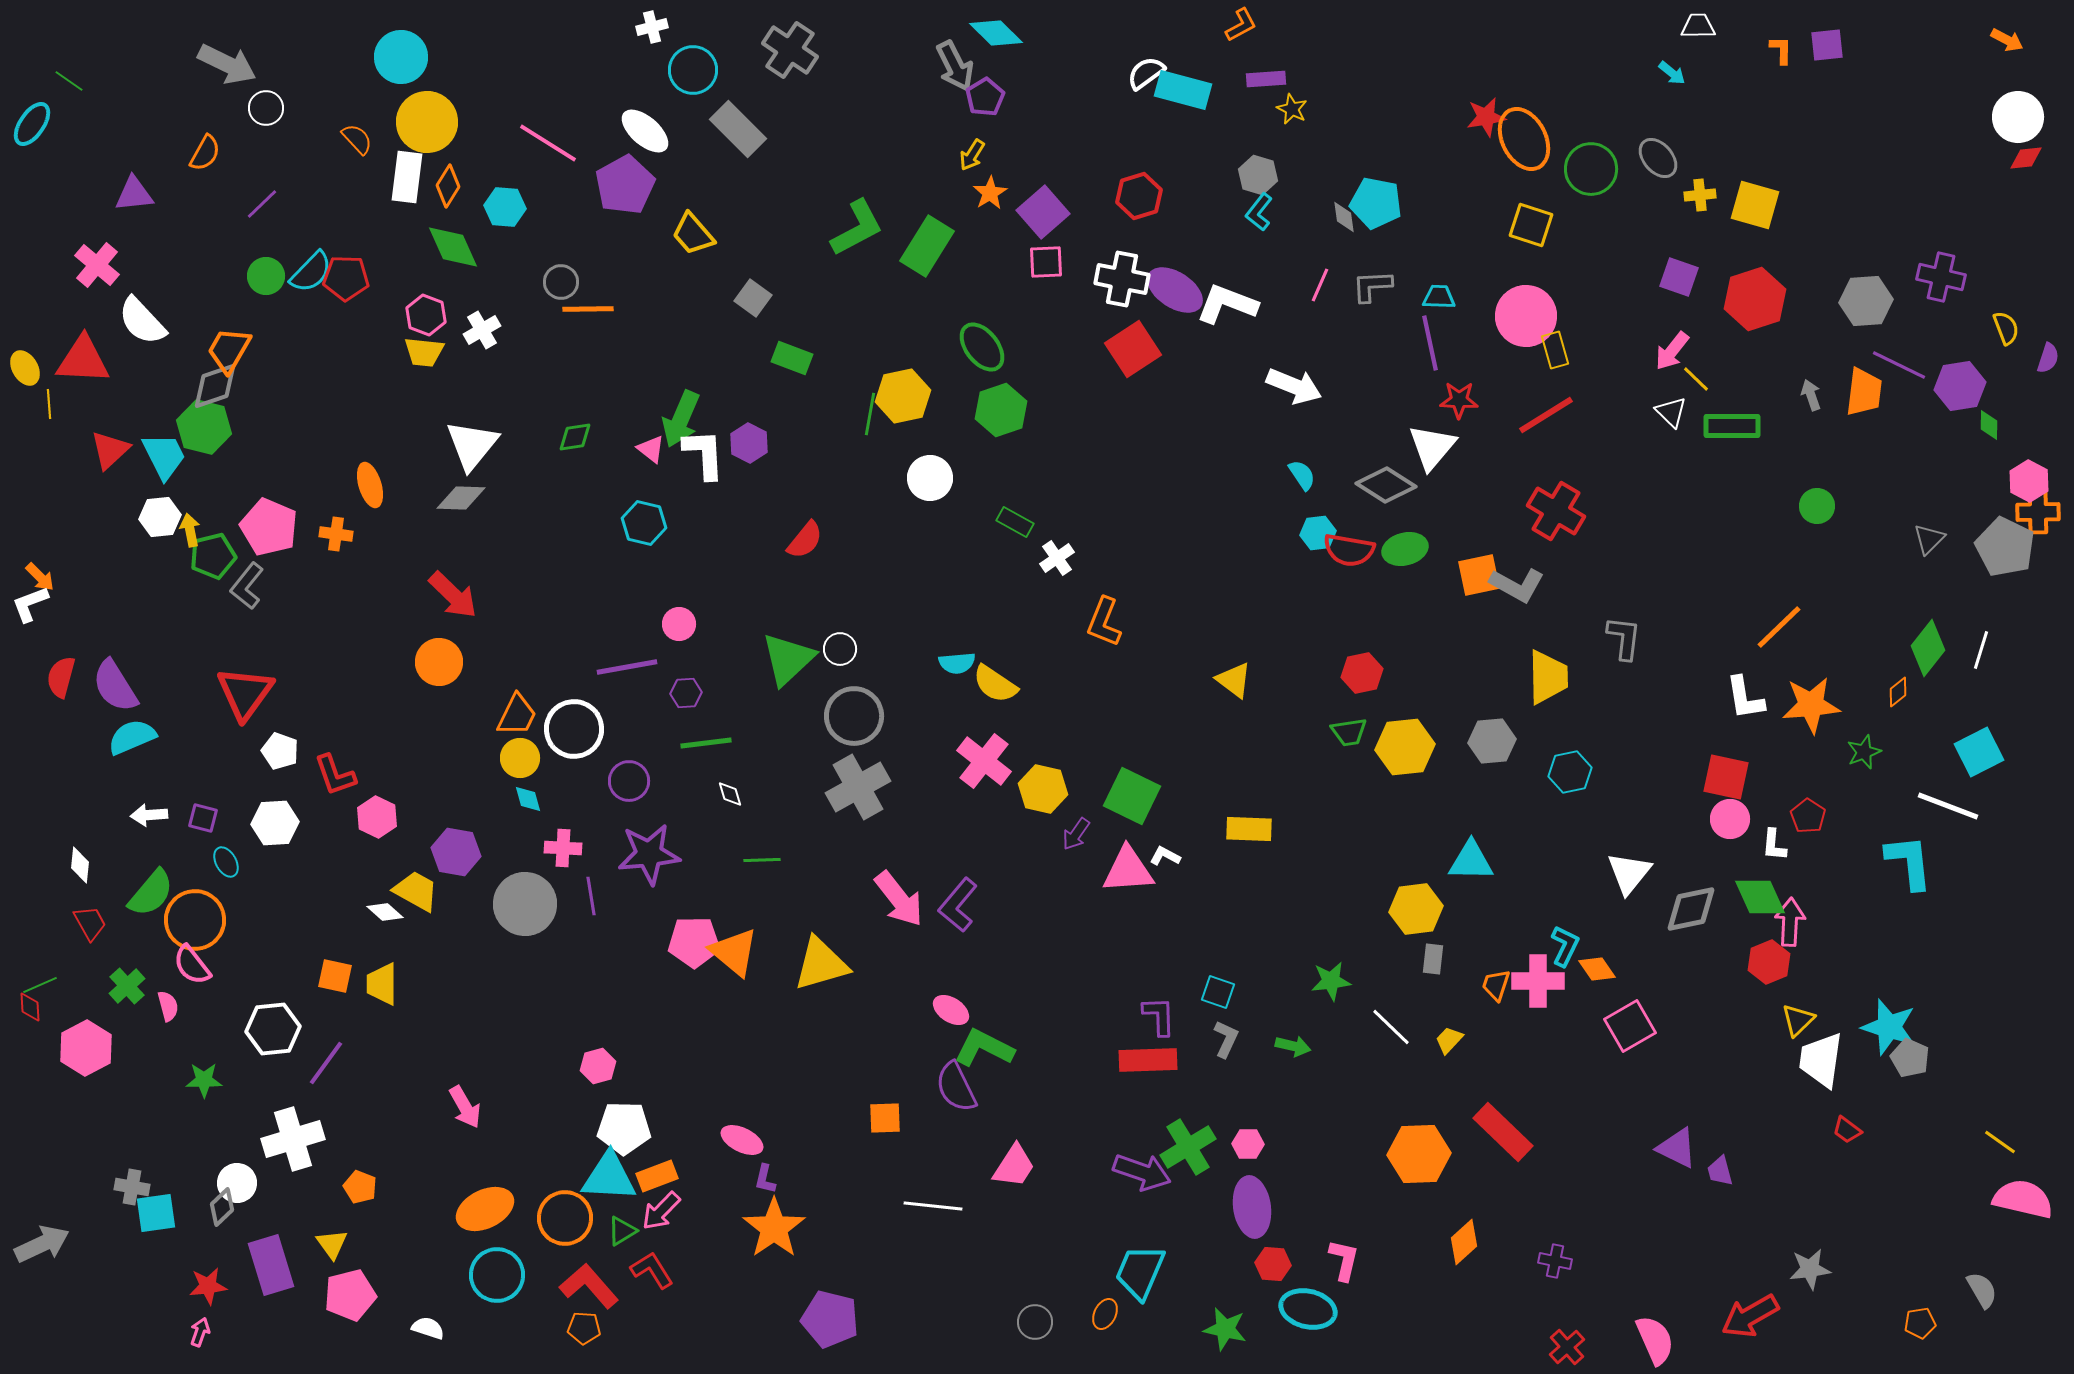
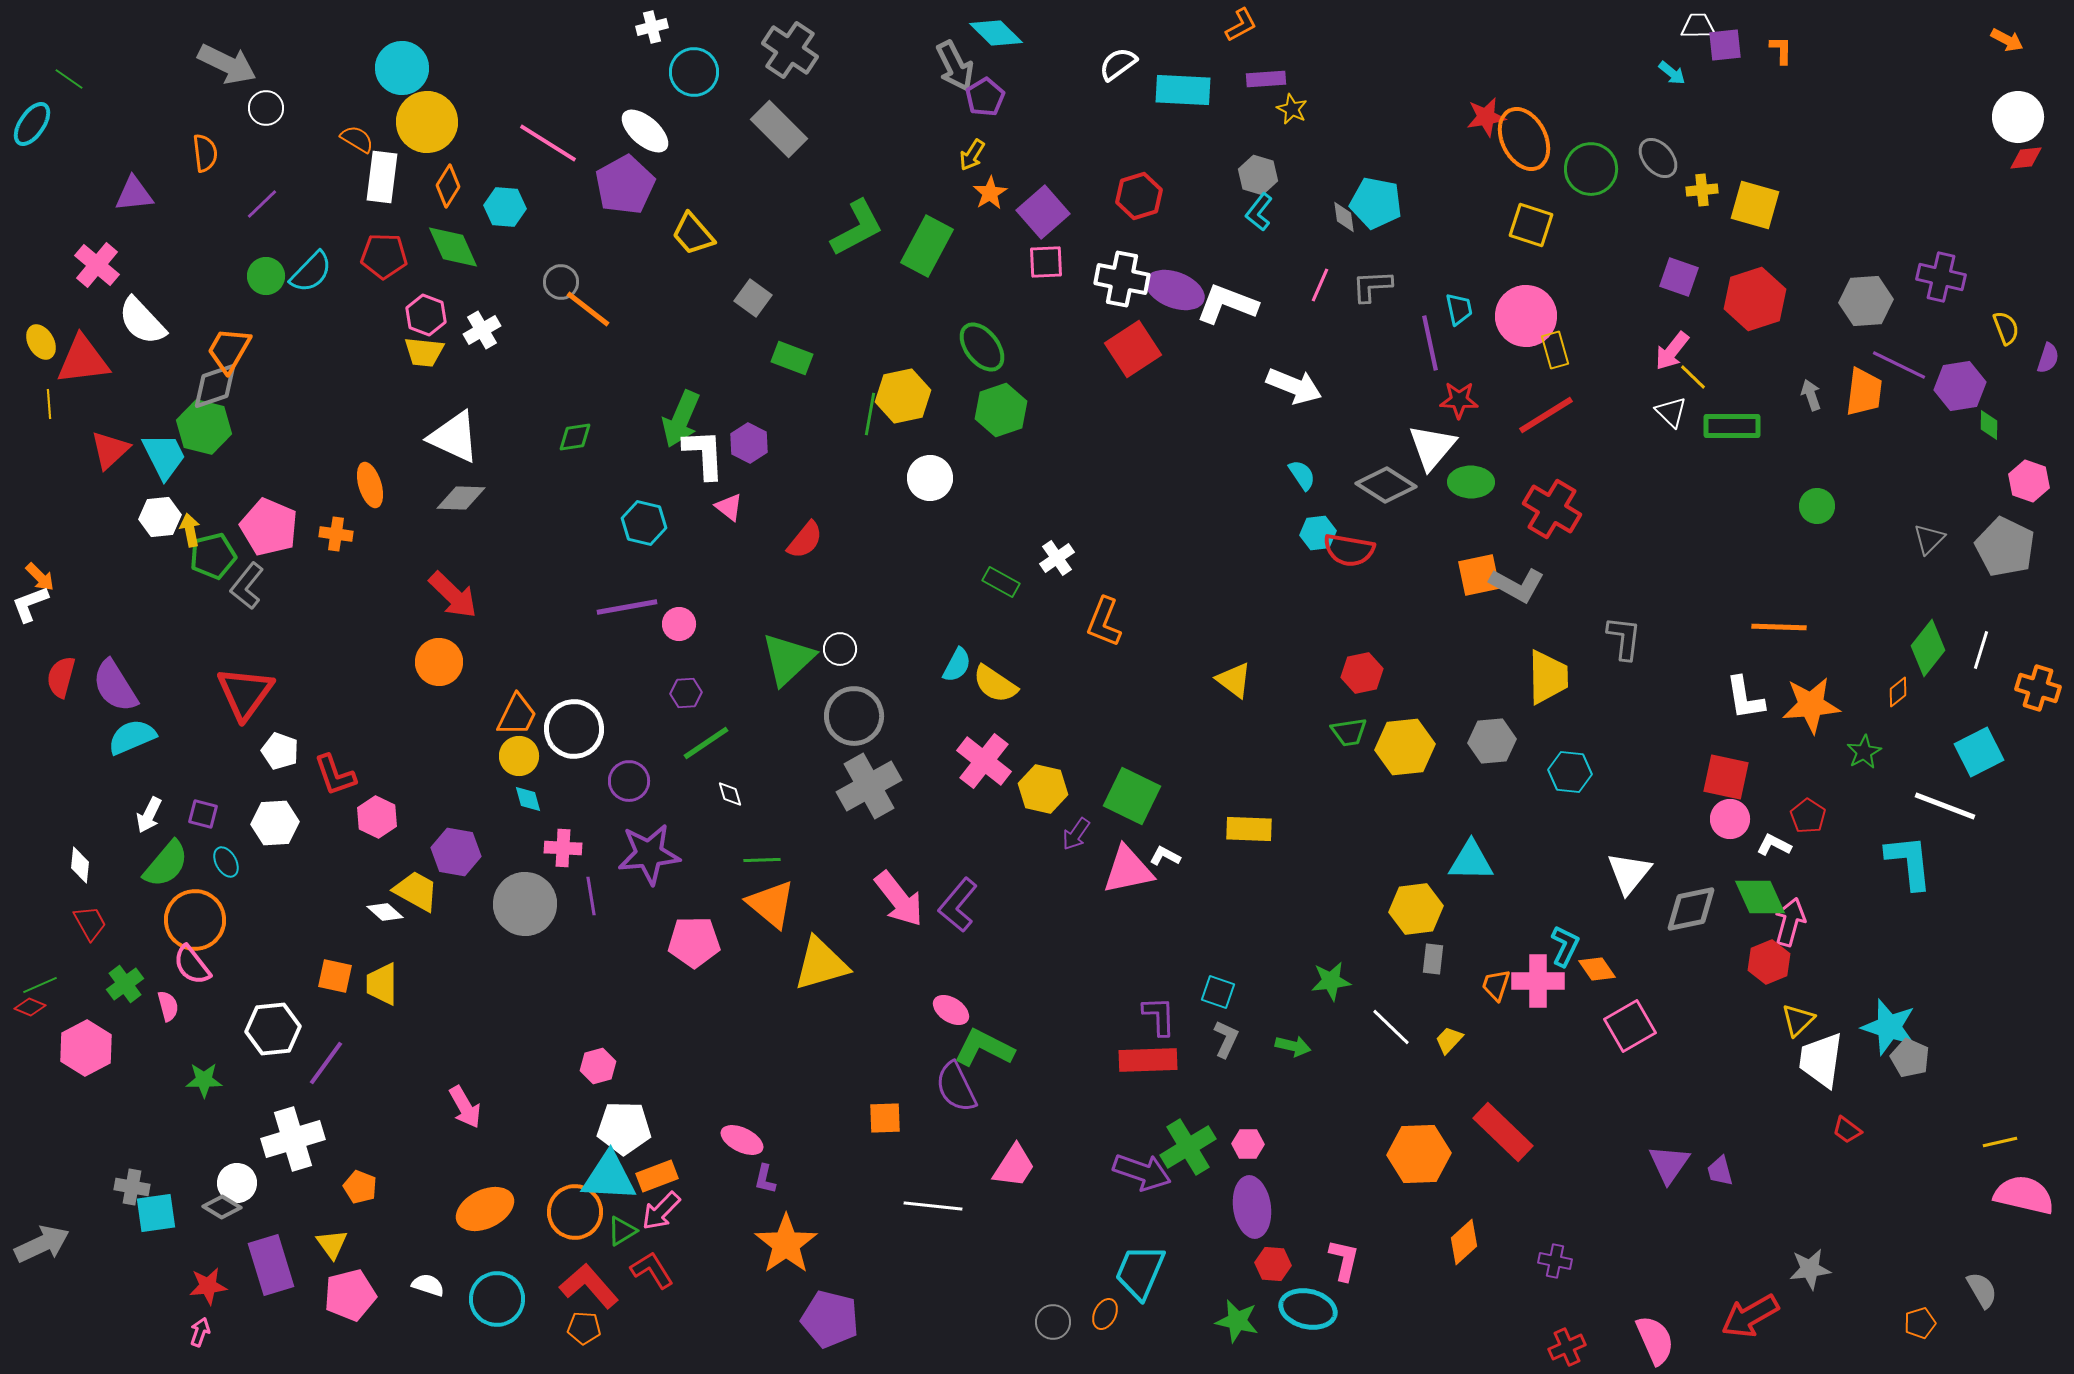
purple square at (1827, 45): moved 102 px left
cyan circle at (401, 57): moved 1 px right, 11 px down
cyan circle at (693, 70): moved 1 px right, 2 px down
white semicircle at (1146, 73): moved 28 px left, 9 px up
green line at (69, 81): moved 2 px up
cyan rectangle at (1183, 90): rotated 12 degrees counterclockwise
gray rectangle at (738, 129): moved 41 px right
orange semicircle at (357, 139): rotated 16 degrees counterclockwise
orange semicircle at (205, 153): rotated 36 degrees counterclockwise
white rectangle at (407, 177): moved 25 px left
yellow cross at (1700, 195): moved 2 px right, 5 px up
green rectangle at (927, 246): rotated 4 degrees counterclockwise
red pentagon at (346, 278): moved 38 px right, 22 px up
purple ellipse at (1175, 290): rotated 12 degrees counterclockwise
cyan trapezoid at (1439, 297): moved 20 px right, 12 px down; rotated 76 degrees clockwise
orange line at (588, 309): rotated 39 degrees clockwise
red triangle at (83, 360): rotated 10 degrees counterclockwise
yellow ellipse at (25, 368): moved 16 px right, 26 px up
yellow line at (1696, 379): moved 3 px left, 2 px up
white triangle at (472, 445): moved 18 px left, 8 px up; rotated 44 degrees counterclockwise
pink triangle at (651, 449): moved 78 px right, 58 px down
pink hexagon at (2029, 481): rotated 9 degrees counterclockwise
red cross at (1556, 511): moved 4 px left, 2 px up
orange cross at (2038, 512): moved 176 px down; rotated 18 degrees clockwise
green rectangle at (1015, 522): moved 14 px left, 60 px down
green ellipse at (1405, 549): moved 66 px right, 67 px up; rotated 15 degrees clockwise
orange line at (1779, 627): rotated 46 degrees clockwise
cyan semicircle at (957, 663): moved 2 px down; rotated 57 degrees counterclockwise
purple line at (627, 667): moved 60 px up
green line at (706, 743): rotated 27 degrees counterclockwise
green star at (1864, 752): rotated 8 degrees counterclockwise
yellow circle at (520, 758): moved 1 px left, 2 px up
cyan hexagon at (1570, 772): rotated 18 degrees clockwise
gray cross at (858, 787): moved 11 px right, 1 px up
white line at (1948, 806): moved 3 px left
white arrow at (149, 815): rotated 60 degrees counterclockwise
purple square at (203, 818): moved 4 px up
white L-shape at (1774, 845): rotated 112 degrees clockwise
pink triangle at (1128, 870): rotated 8 degrees counterclockwise
green semicircle at (151, 893): moved 15 px right, 29 px up
pink arrow at (1790, 922): rotated 12 degrees clockwise
orange triangle at (734, 952): moved 37 px right, 48 px up
green cross at (127, 986): moved 2 px left, 2 px up; rotated 6 degrees clockwise
red diamond at (30, 1007): rotated 64 degrees counterclockwise
yellow line at (2000, 1142): rotated 48 degrees counterclockwise
purple triangle at (1677, 1148): moved 8 px left, 16 px down; rotated 39 degrees clockwise
pink semicircle at (2023, 1199): moved 1 px right, 4 px up
gray diamond at (222, 1207): rotated 75 degrees clockwise
orange circle at (565, 1218): moved 10 px right, 6 px up
orange star at (774, 1228): moved 12 px right, 16 px down
cyan circle at (497, 1275): moved 24 px down
gray circle at (1035, 1322): moved 18 px right
orange pentagon at (1920, 1323): rotated 8 degrees counterclockwise
white semicircle at (428, 1328): moved 43 px up
green star at (1225, 1329): moved 12 px right, 8 px up
red cross at (1567, 1347): rotated 18 degrees clockwise
